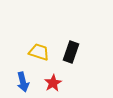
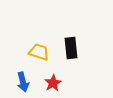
black rectangle: moved 4 px up; rotated 25 degrees counterclockwise
